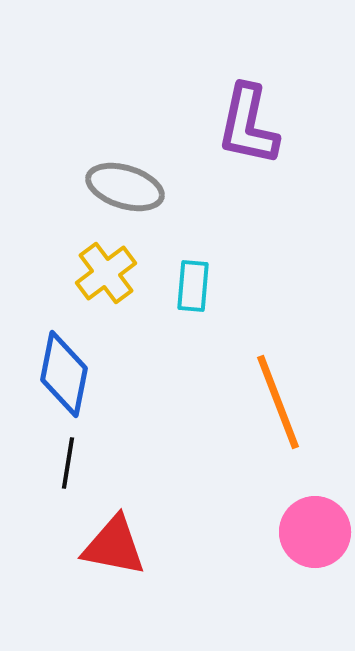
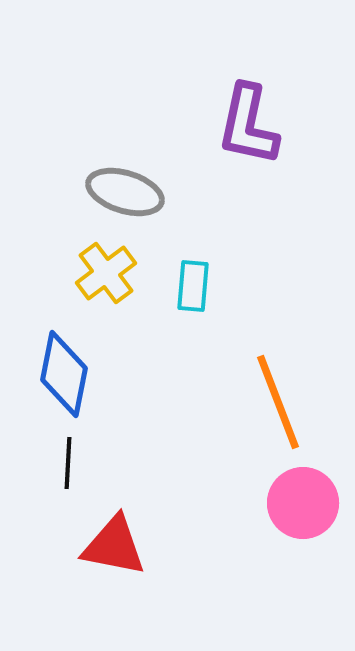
gray ellipse: moved 5 px down
black line: rotated 6 degrees counterclockwise
pink circle: moved 12 px left, 29 px up
